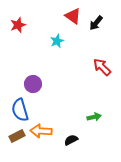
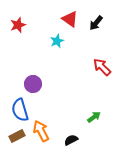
red triangle: moved 3 px left, 3 px down
green arrow: rotated 24 degrees counterclockwise
orange arrow: rotated 60 degrees clockwise
